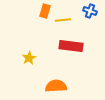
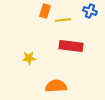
yellow star: rotated 24 degrees clockwise
